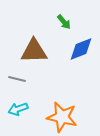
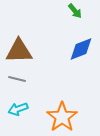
green arrow: moved 11 px right, 11 px up
brown triangle: moved 15 px left
orange star: rotated 24 degrees clockwise
